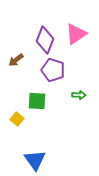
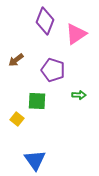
purple diamond: moved 19 px up
